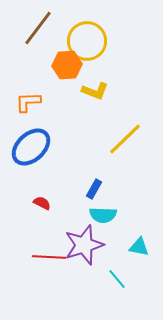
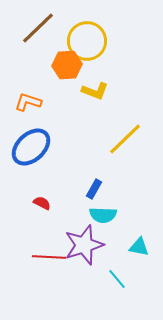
brown line: rotated 9 degrees clockwise
orange L-shape: rotated 20 degrees clockwise
